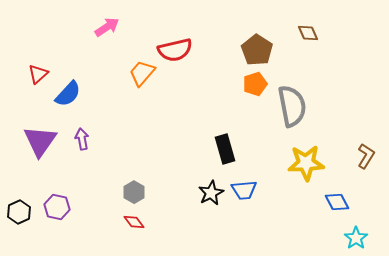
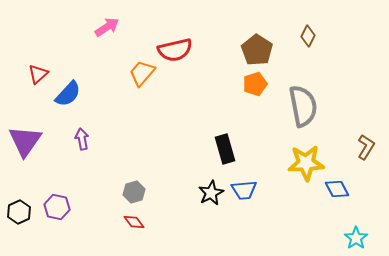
brown diamond: moved 3 px down; rotated 50 degrees clockwise
gray semicircle: moved 11 px right
purple triangle: moved 15 px left
brown L-shape: moved 9 px up
gray hexagon: rotated 15 degrees clockwise
blue diamond: moved 13 px up
